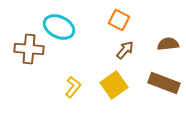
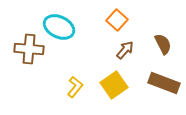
orange square: moved 2 px left; rotated 15 degrees clockwise
brown semicircle: moved 5 px left; rotated 70 degrees clockwise
yellow L-shape: moved 2 px right
